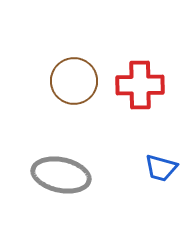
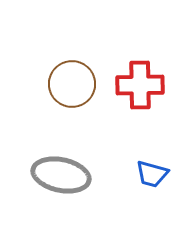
brown circle: moved 2 px left, 3 px down
blue trapezoid: moved 9 px left, 6 px down
